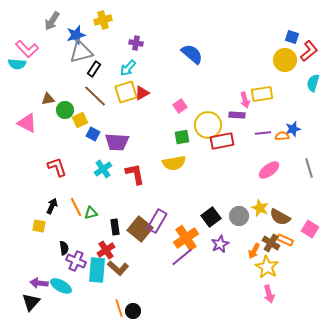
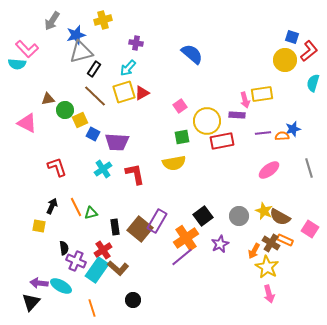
yellow square at (126, 92): moved 2 px left
yellow circle at (208, 125): moved 1 px left, 4 px up
yellow star at (260, 208): moved 4 px right, 3 px down
black square at (211, 217): moved 8 px left, 1 px up
red cross at (106, 250): moved 3 px left
cyan rectangle at (97, 270): rotated 30 degrees clockwise
orange line at (119, 308): moved 27 px left
black circle at (133, 311): moved 11 px up
